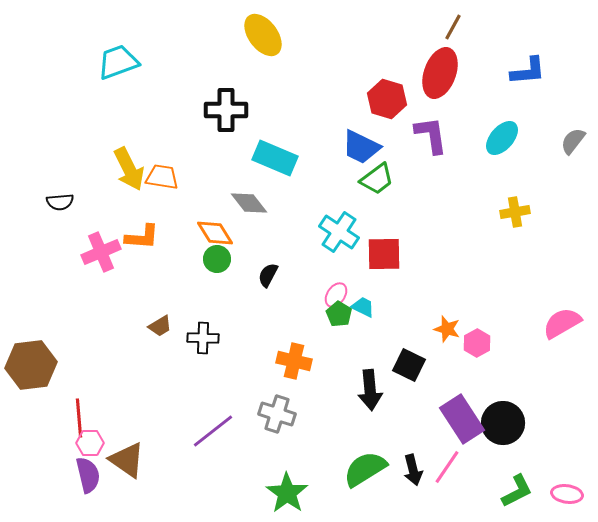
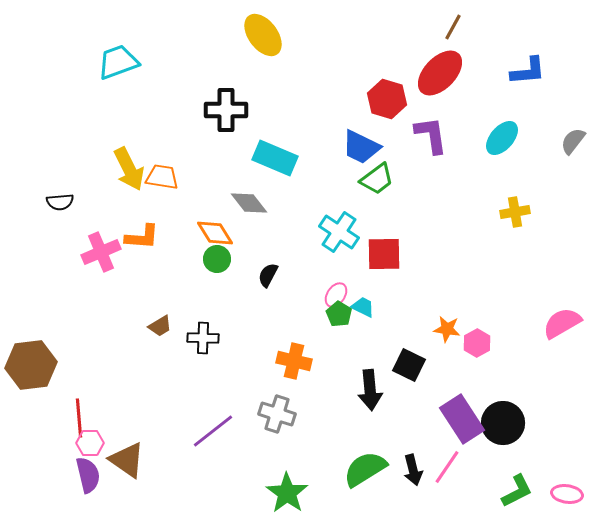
red ellipse at (440, 73): rotated 24 degrees clockwise
orange star at (447, 329): rotated 8 degrees counterclockwise
